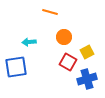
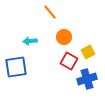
orange line: rotated 35 degrees clockwise
cyan arrow: moved 1 px right, 1 px up
yellow square: moved 1 px right
red square: moved 1 px right, 1 px up
